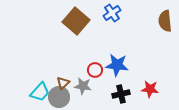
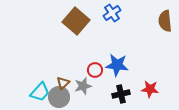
gray star: rotated 24 degrees counterclockwise
